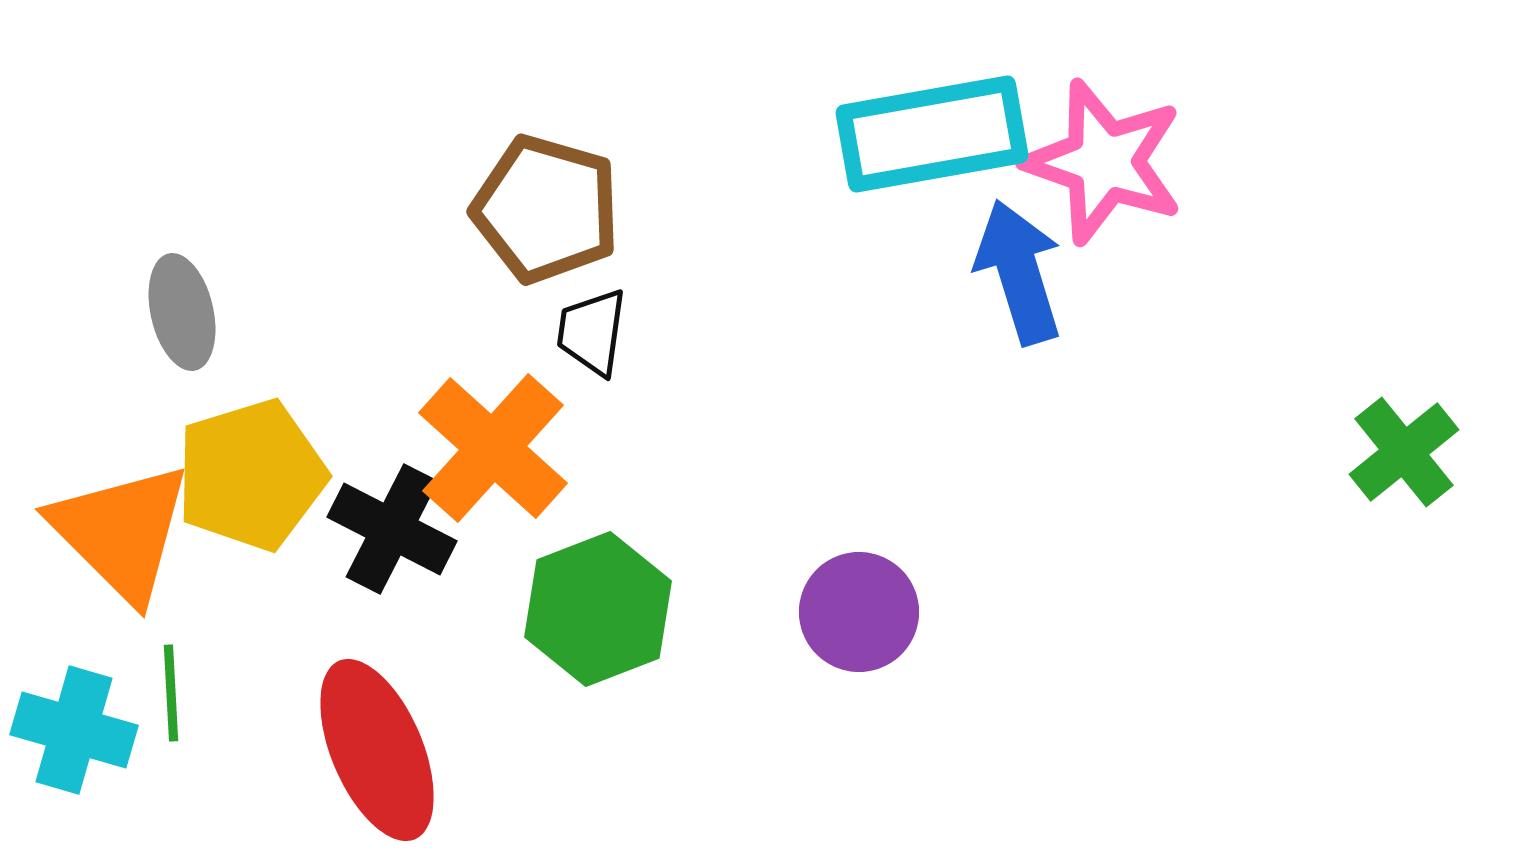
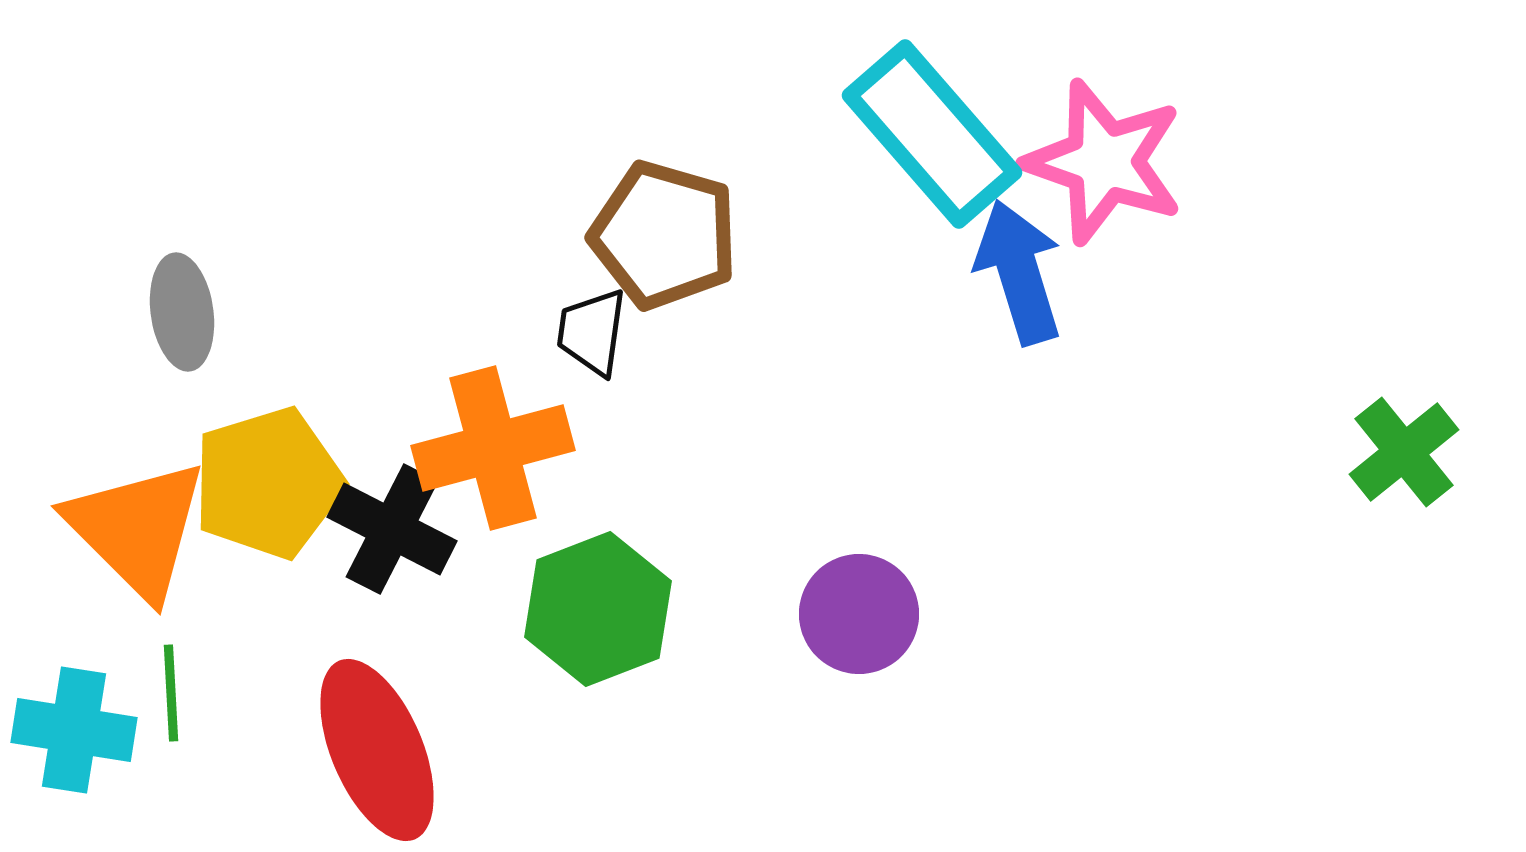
cyan rectangle: rotated 59 degrees clockwise
brown pentagon: moved 118 px right, 26 px down
gray ellipse: rotated 5 degrees clockwise
orange cross: rotated 33 degrees clockwise
yellow pentagon: moved 17 px right, 8 px down
orange triangle: moved 16 px right, 3 px up
purple circle: moved 2 px down
cyan cross: rotated 7 degrees counterclockwise
